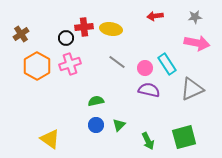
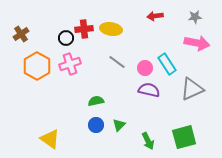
red cross: moved 2 px down
